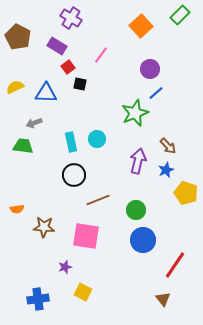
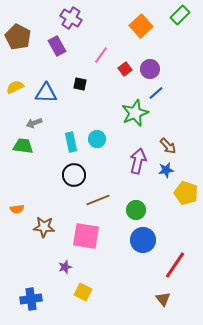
purple rectangle: rotated 30 degrees clockwise
red square: moved 57 px right, 2 px down
blue star: rotated 14 degrees clockwise
blue cross: moved 7 px left
